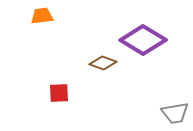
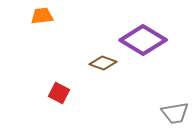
red square: rotated 30 degrees clockwise
